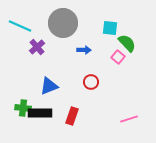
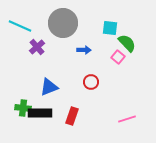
blue triangle: moved 1 px down
pink line: moved 2 px left
